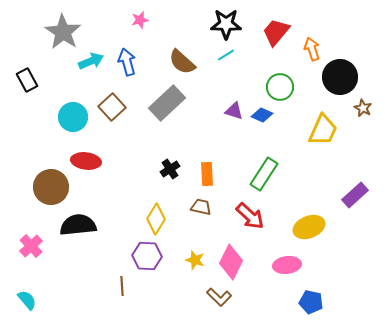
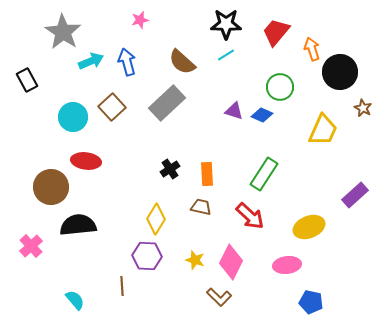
black circle: moved 5 px up
cyan semicircle: moved 48 px right
